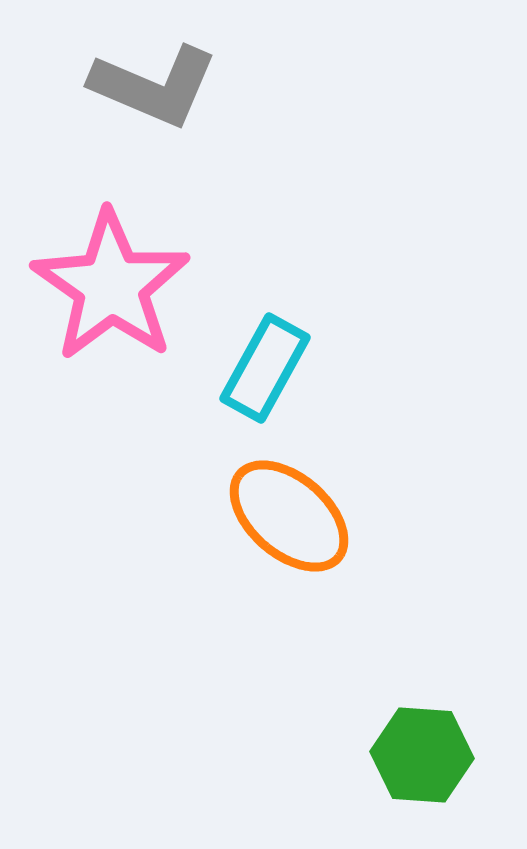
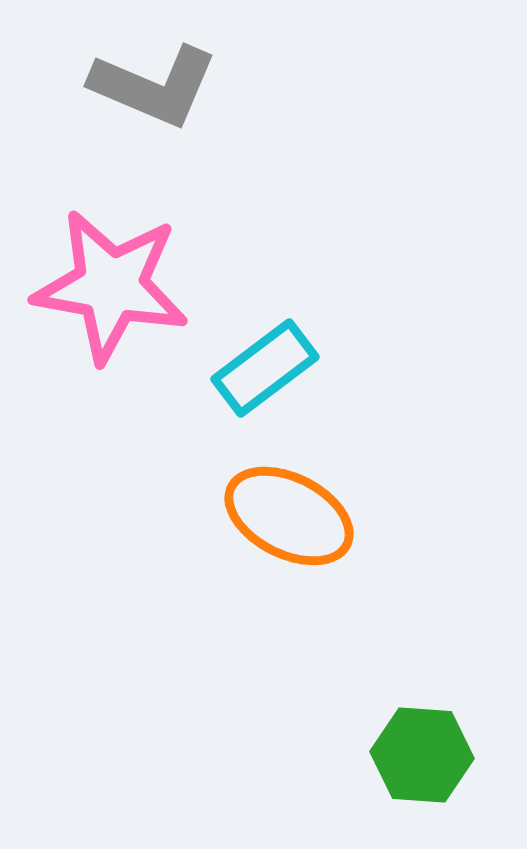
pink star: rotated 25 degrees counterclockwise
cyan rectangle: rotated 24 degrees clockwise
orange ellipse: rotated 14 degrees counterclockwise
